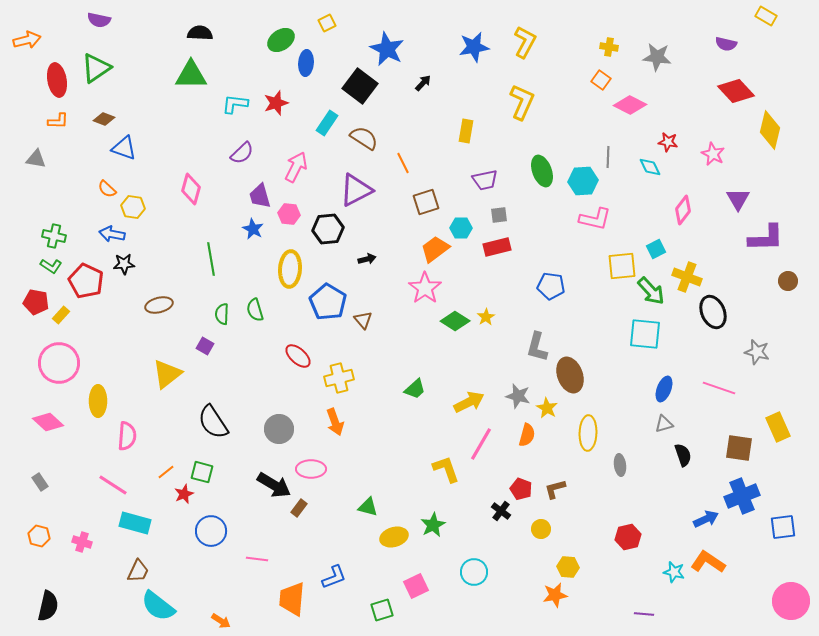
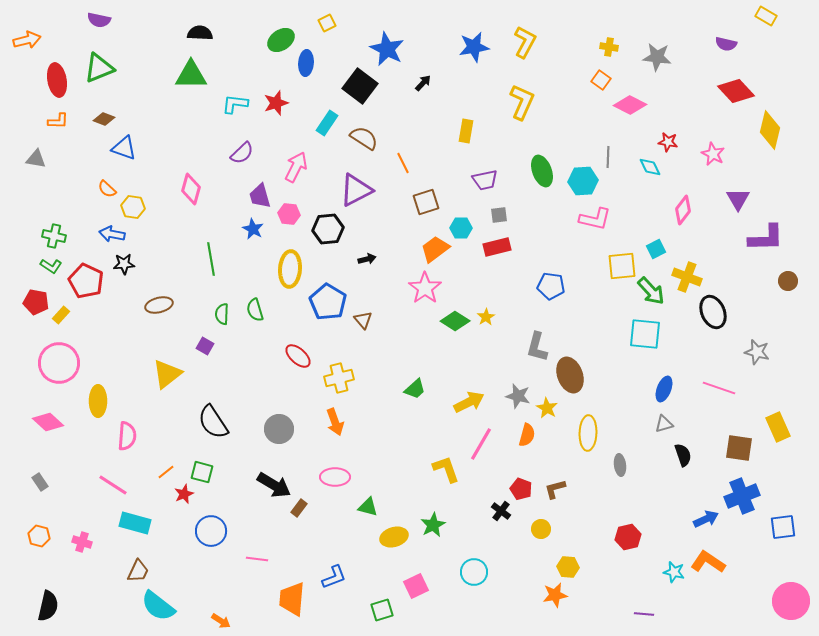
green triangle at (96, 68): moved 3 px right; rotated 12 degrees clockwise
pink ellipse at (311, 469): moved 24 px right, 8 px down
